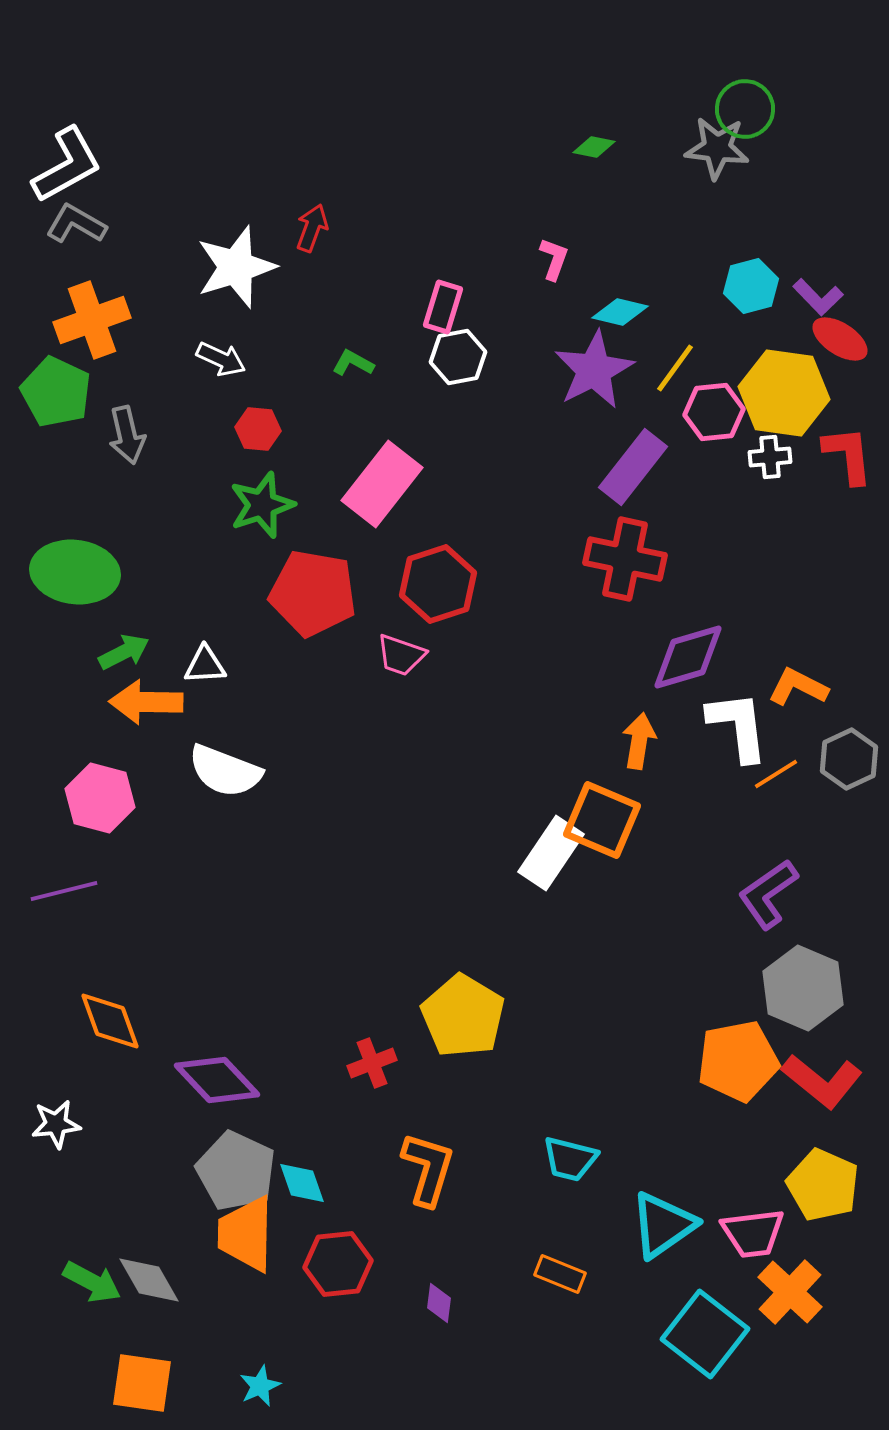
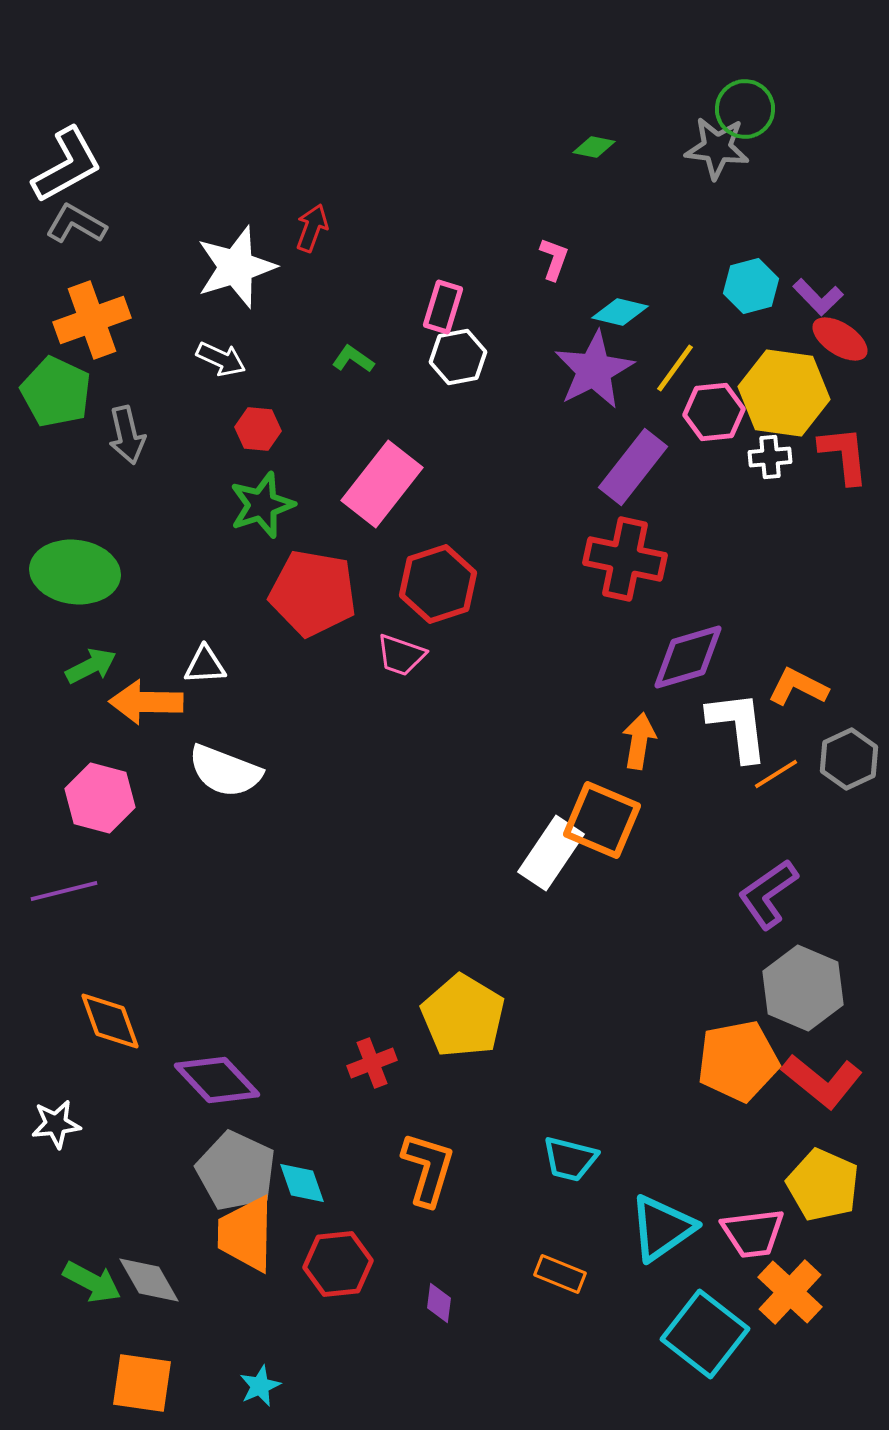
green L-shape at (353, 363): moved 4 px up; rotated 6 degrees clockwise
red L-shape at (848, 455): moved 4 px left
green arrow at (124, 652): moved 33 px left, 14 px down
cyan triangle at (663, 1225): moved 1 px left, 3 px down
